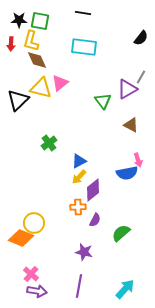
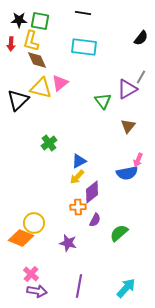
brown triangle: moved 3 px left, 1 px down; rotated 42 degrees clockwise
pink arrow: rotated 40 degrees clockwise
yellow arrow: moved 2 px left
purple diamond: moved 1 px left, 2 px down
green semicircle: moved 2 px left
purple star: moved 16 px left, 9 px up
cyan arrow: moved 1 px right, 1 px up
